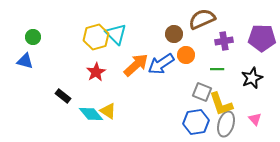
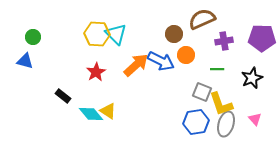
yellow hexagon: moved 1 px right, 3 px up; rotated 20 degrees clockwise
blue arrow: moved 3 px up; rotated 120 degrees counterclockwise
